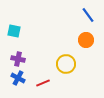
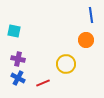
blue line: moved 3 px right; rotated 28 degrees clockwise
